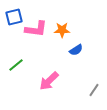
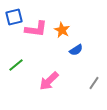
orange star: rotated 28 degrees clockwise
gray line: moved 7 px up
